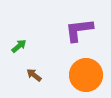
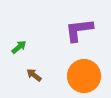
green arrow: moved 1 px down
orange circle: moved 2 px left, 1 px down
